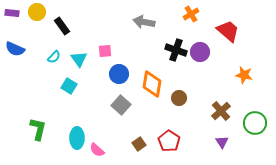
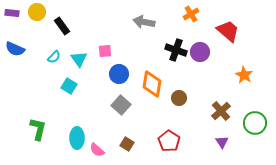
orange star: rotated 18 degrees clockwise
brown square: moved 12 px left; rotated 24 degrees counterclockwise
